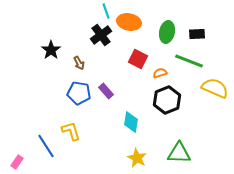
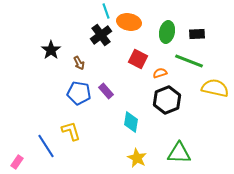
yellow semicircle: rotated 12 degrees counterclockwise
